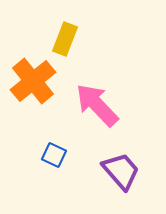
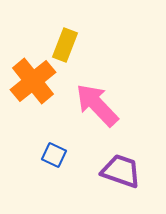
yellow rectangle: moved 6 px down
purple trapezoid: rotated 30 degrees counterclockwise
